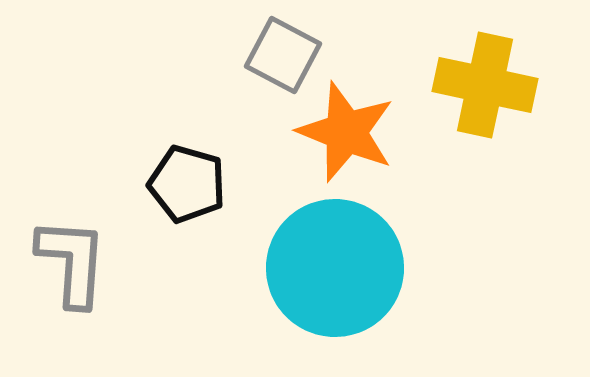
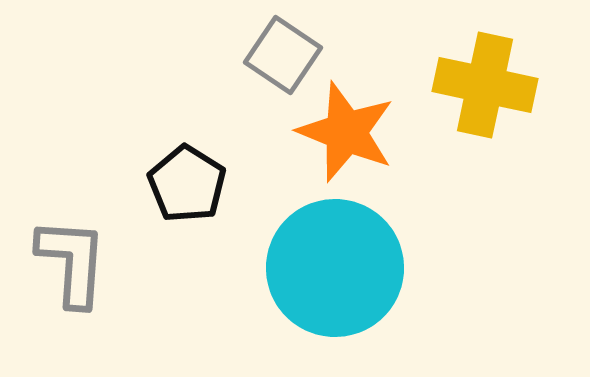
gray square: rotated 6 degrees clockwise
black pentagon: rotated 16 degrees clockwise
